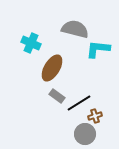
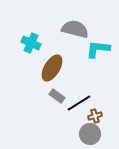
gray circle: moved 5 px right
